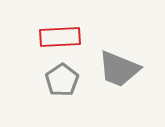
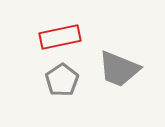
red rectangle: rotated 9 degrees counterclockwise
